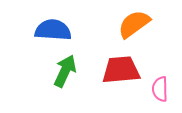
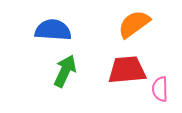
red trapezoid: moved 6 px right
